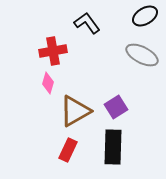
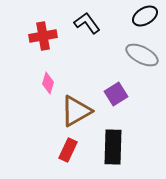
red cross: moved 10 px left, 15 px up
purple square: moved 13 px up
brown triangle: moved 1 px right
